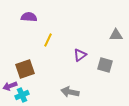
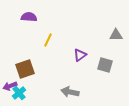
cyan cross: moved 3 px left, 2 px up; rotated 16 degrees counterclockwise
